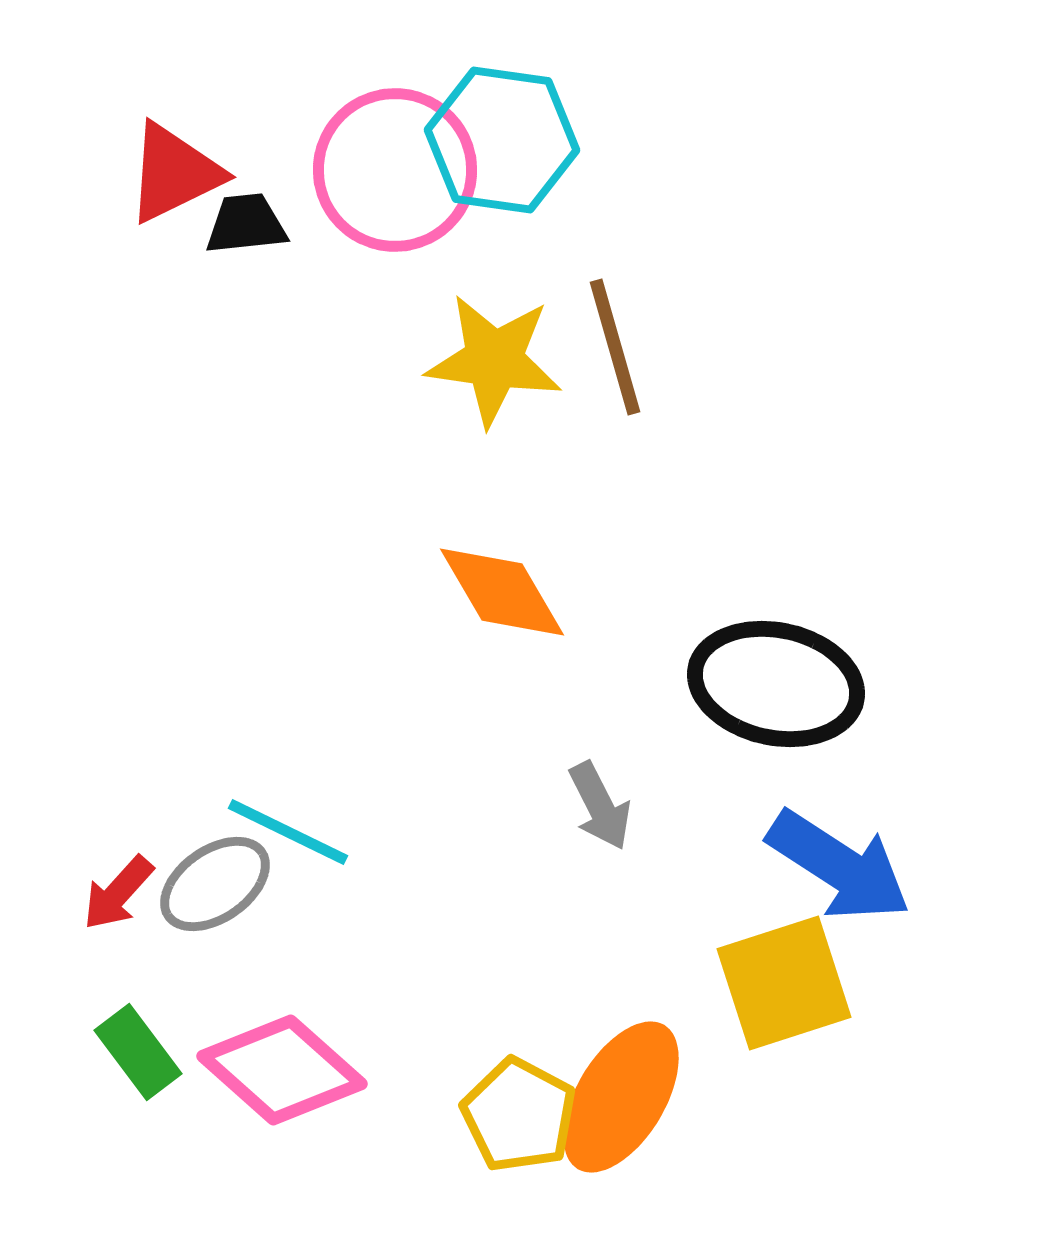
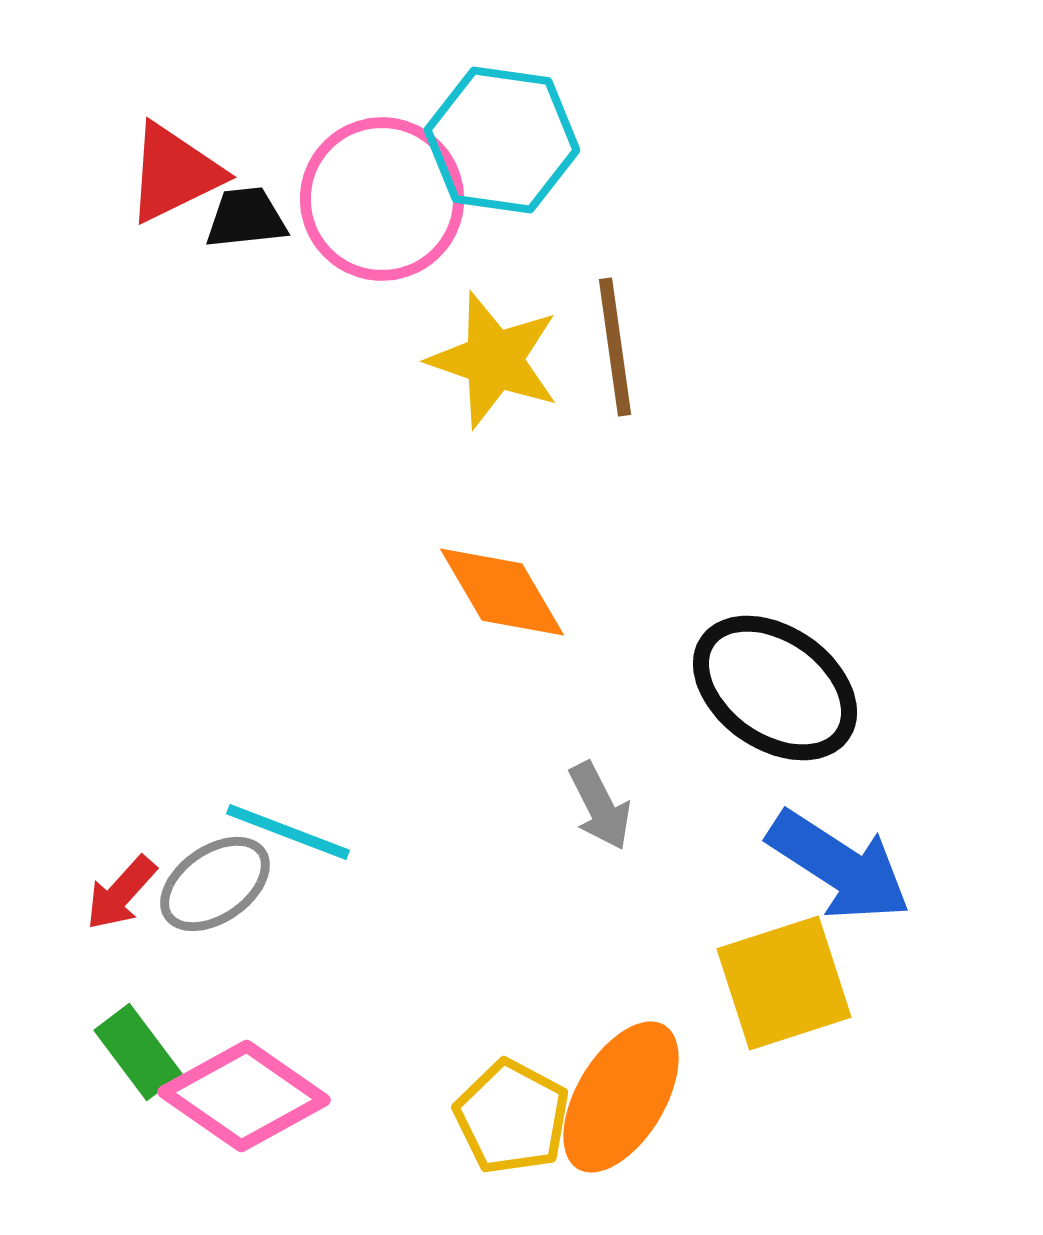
pink circle: moved 13 px left, 29 px down
black trapezoid: moved 6 px up
brown line: rotated 8 degrees clockwise
yellow star: rotated 11 degrees clockwise
black ellipse: moved 1 px left, 4 px down; rotated 23 degrees clockwise
cyan line: rotated 5 degrees counterclockwise
red arrow: moved 3 px right
pink diamond: moved 38 px left, 26 px down; rotated 7 degrees counterclockwise
yellow pentagon: moved 7 px left, 2 px down
